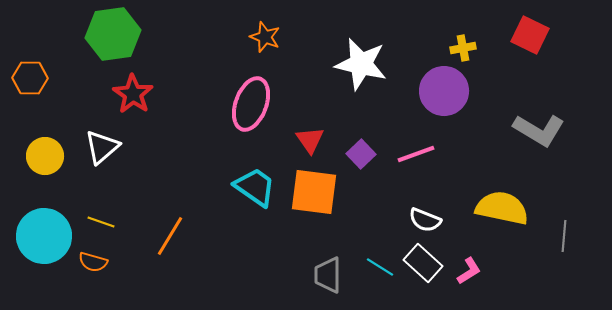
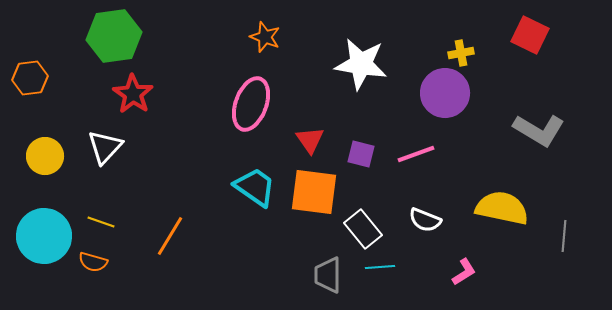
green hexagon: moved 1 px right, 2 px down
yellow cross: moved 2 px left, 5 px down
white star: rotated 4 degrees counterclockwise
orange hexagon: rotated 8 degrees counterclockwise
purple circle: moved 1 px right, 2 px down
white triangle: moved 3 px right; rotated 6 degrees counterclockwise
purple square: rotated 32 degrees counterclockwise
white rectangle: moved 60 px left, 34 px up; rotated 9 degrees clockwise
cyan line: rotated 36 degrees counterclockwise
pink L-shape: moved 5 px left, 1 px down
